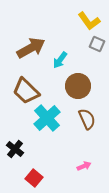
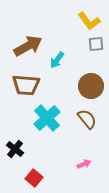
gray square: moved 1 px left; rotated 28 degrees counterclockwise
brown arrow: moved 3 px left, 2 px up
cyan arrow: moved 3 px left
brown circle: moved 13 px right
brown trapezoid: moved 6 px up; rotated 40 degrees counterclockwise
brown semicircle: rotated 15 degrees counterclockwise
pink arrow: moved 2 px up
